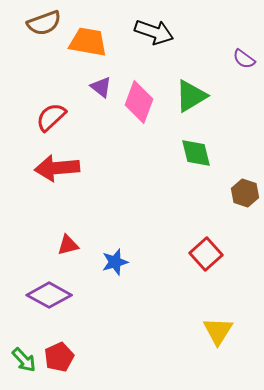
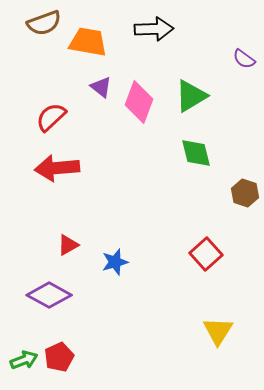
black arrow: moved 3 px up; rotated 21 degrees counterclockwise
red triangle: rotated 15 degrees counterclockwise
green arrow: rotated 68 degrees counterclockwise
